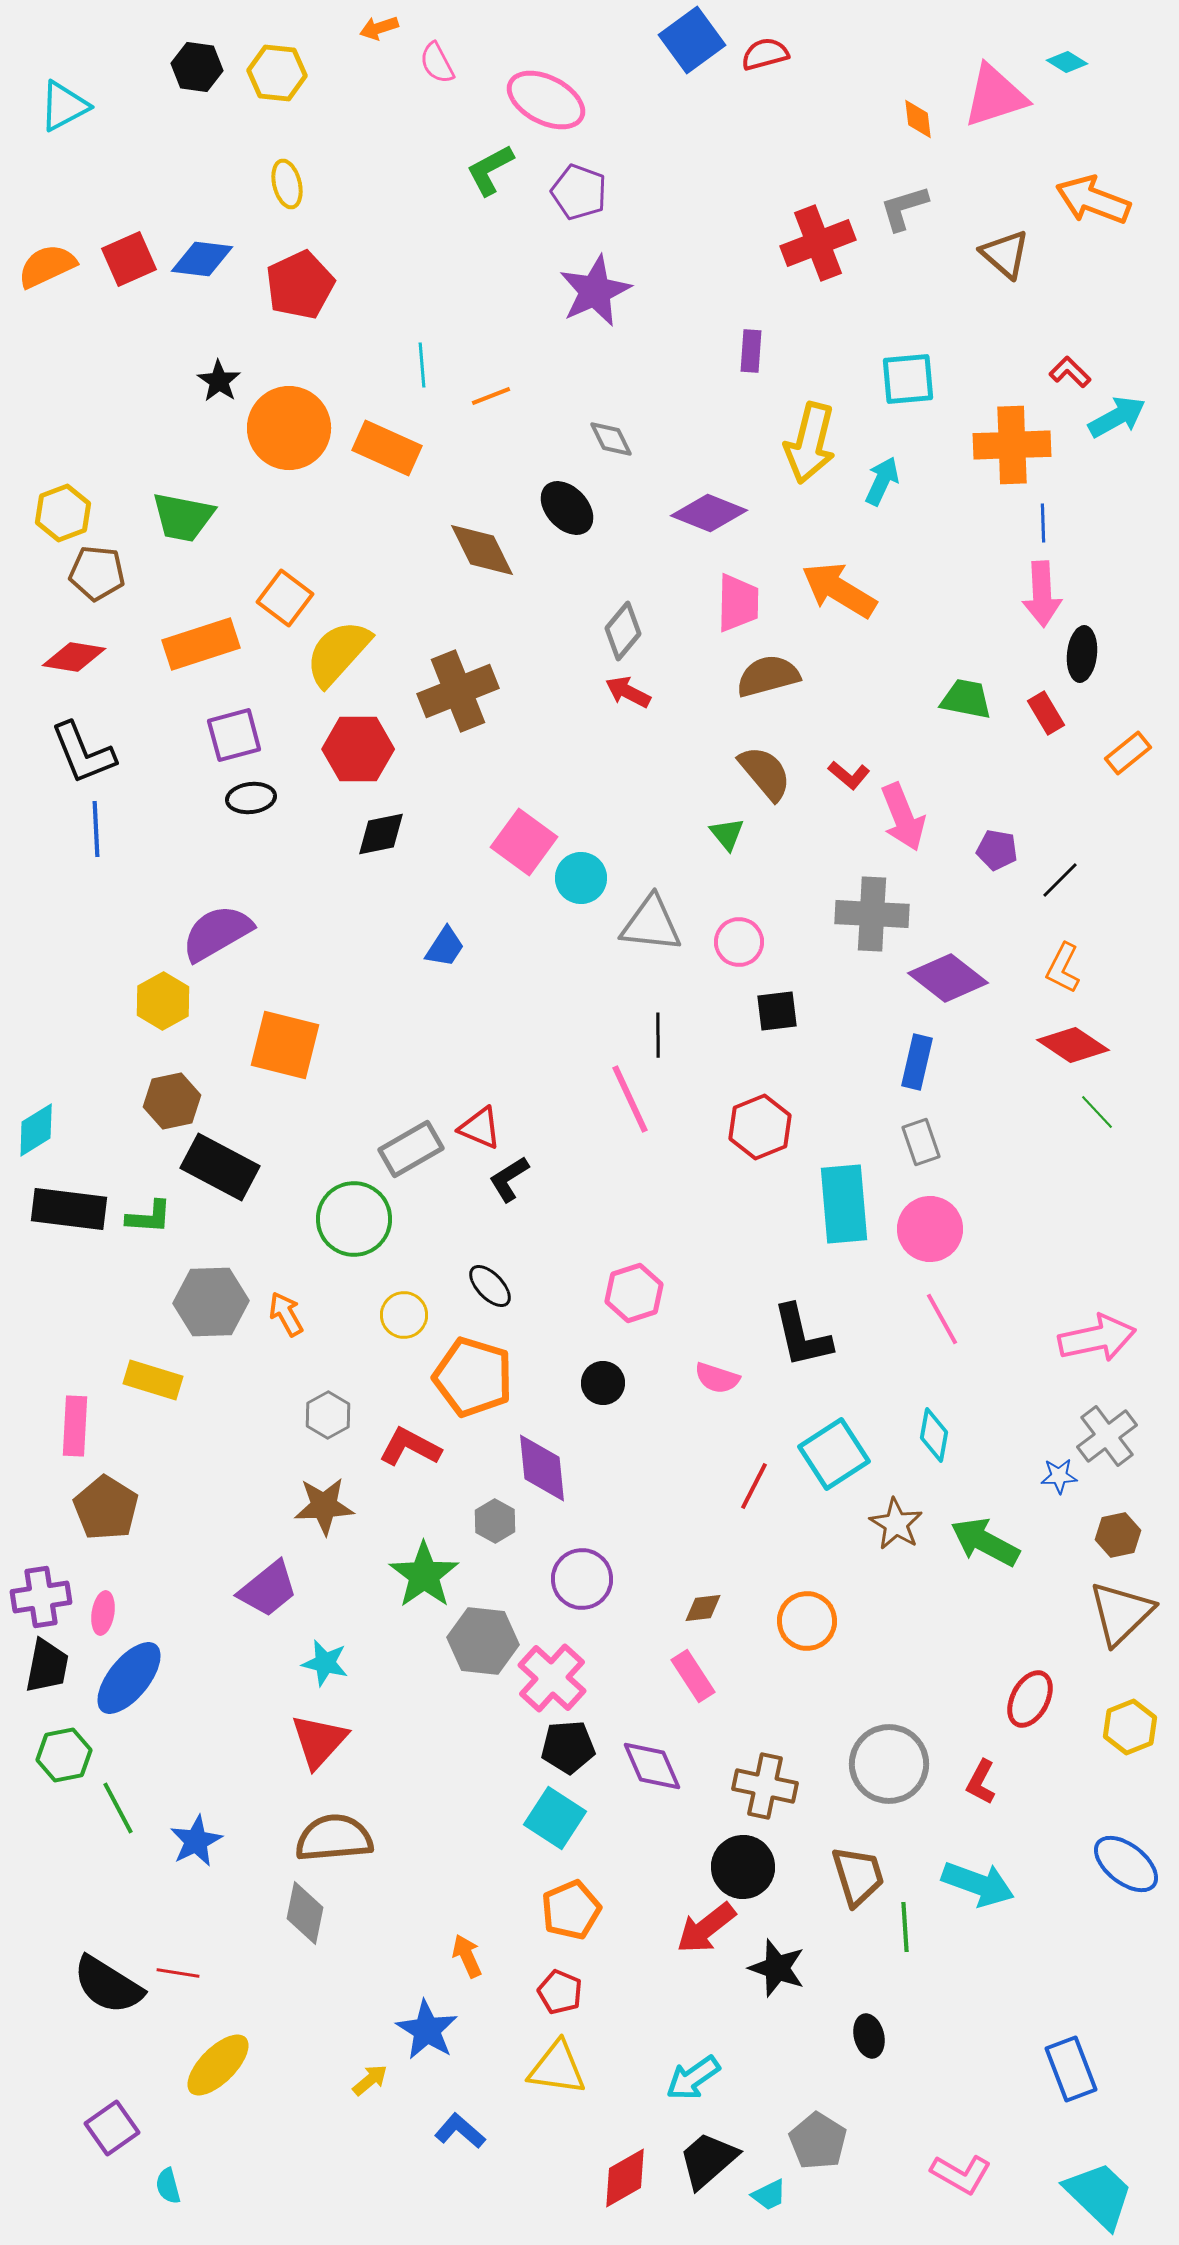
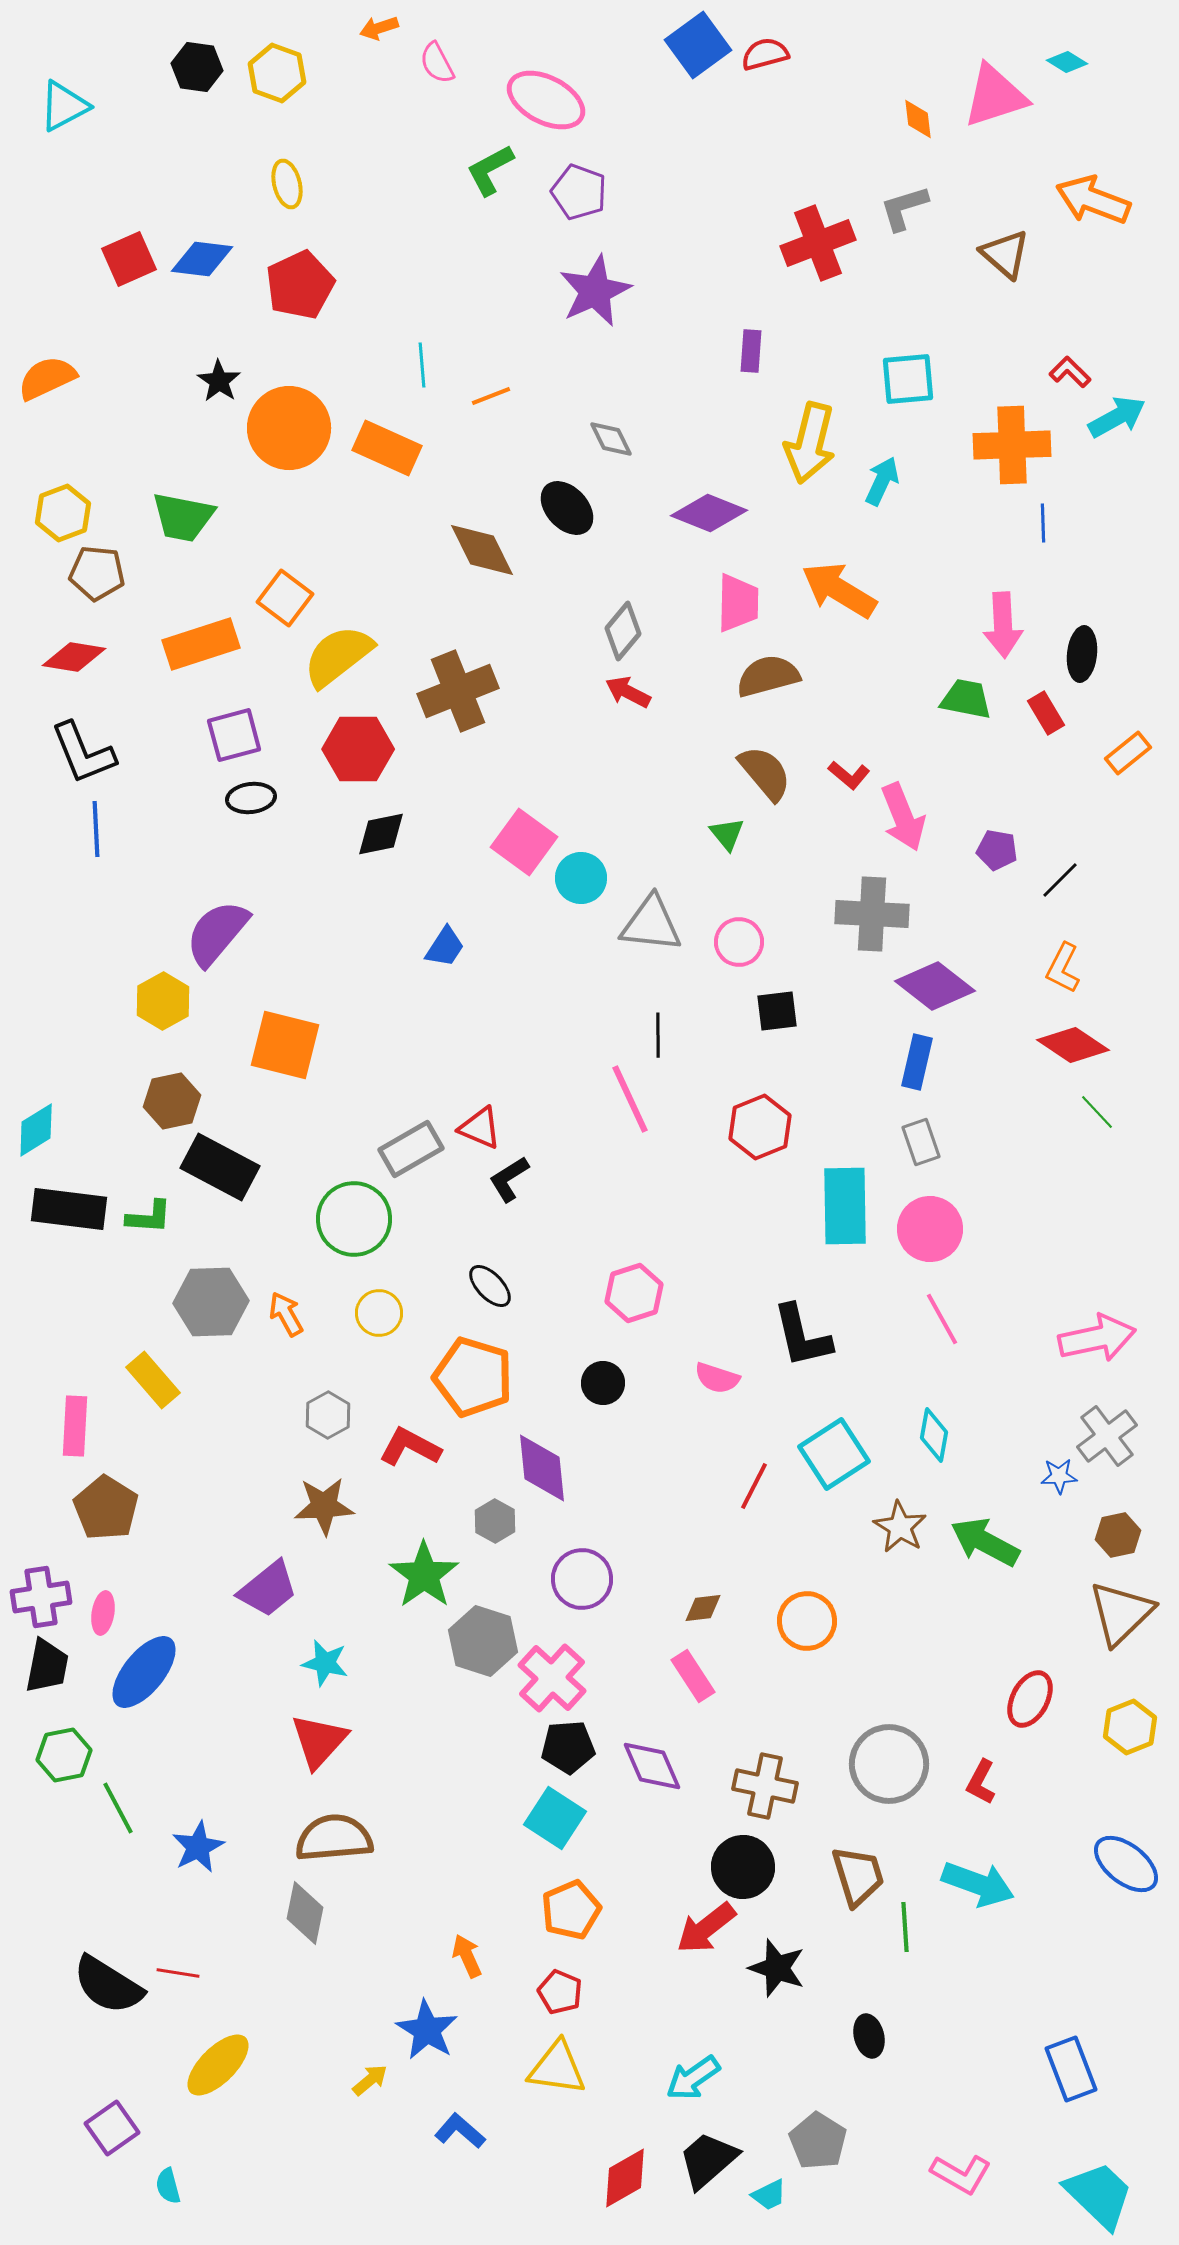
blue square at (692, 40): moved 6 px right, 5 px down
yellow hexagon at (277, 73): rotated 14 degrees clockwise
orange semicircle at (47, 266): moved 112 px down
pink arrow at (1042, 594): moved 39 px left, 31 px down
yellow semicircle at (338, 653): moved 3 px down; rotated 10 degrees clockwise
purple semicircle at (217, 933): rotated 20 degrees counterclockwise
purple diamond at (948, 978): moved 13 px left, 8 px down
cyan rectangle at (844, 1204): moved 1 px right, 2 px down; rotated 4 degrees clockwise
yellow circle at (404, 1315): moved 25 px left, 2 px up
yellow rectangle at (153, 1380): rotated 32 degrees clockwise
brown star at (896, 1524): moved 4 px right, 3 px down
gray hexagon at (483, 1641): rotated 12 degrees clockwise
blue ellipse at (129, 1678): moved 15 px right, 6 px up
blue star at (196, 1841): moved 2 px right, 6 px down
